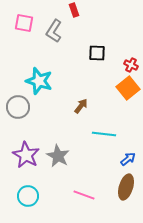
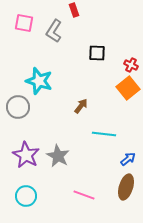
cyan circle: moved 2 px left
